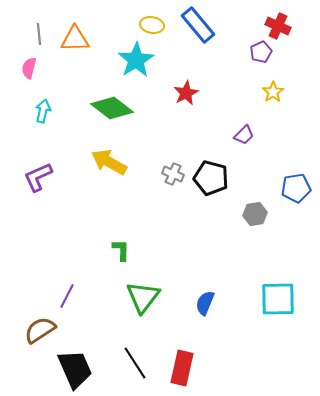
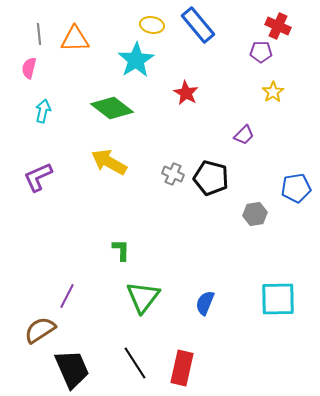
purple pentagon: rotated 25 degrees clockwise
red star: rotated 15 degrees counterclockwise
black trapezoid: moved 3 px left
